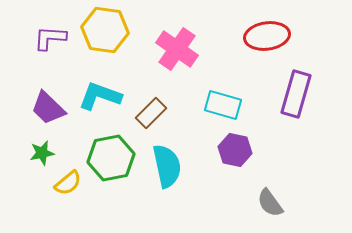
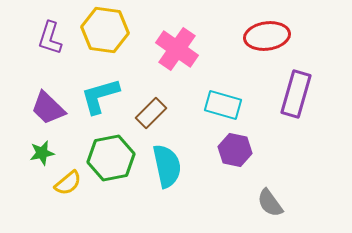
purple L-shape: rotated 76 degrees counterclockwise
cyan L-shape: rotated 36 degrees counterclockwise
